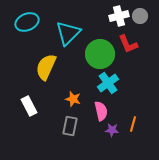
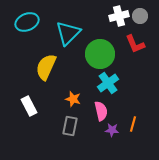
red L-shape: moved 7 px right
